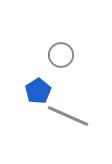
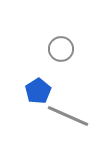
gray circle: moved 6 px up
